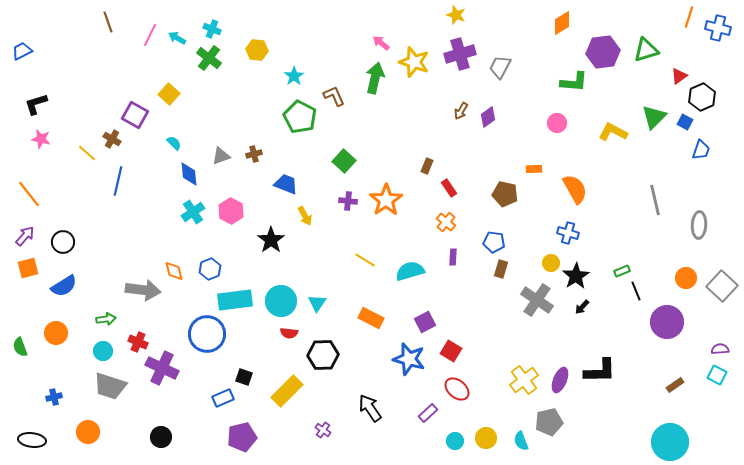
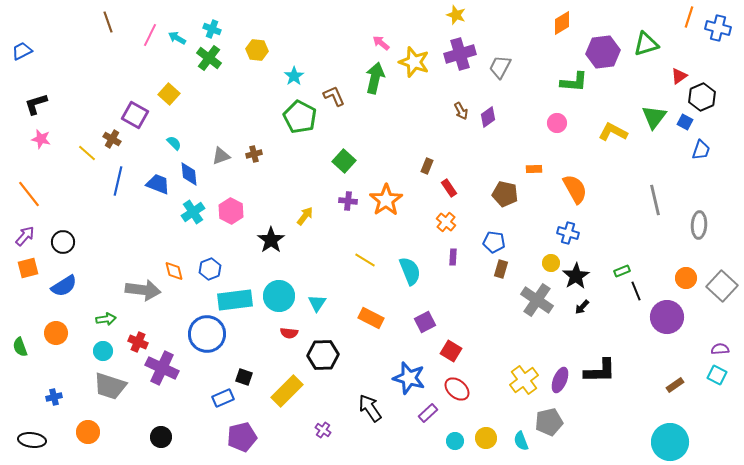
green triangle at (646, 50): moved 6 px up
brown arrow at (461, 111): rotated 60 degrees counterclockwise
green triangle at (654, 117): rotated 8 degrees counterclockwise
blue trapezoid at (286, 184): moved 128 px left
yellow arrow at (305, 216): rotated 114 degrees counterclockwise
cyan semicircle at (410, 271): rotated 84 degrees clockwise
cyan circle at (281, 301): moved 2 px left, 5 px up
purple circle at (667, 322): moved 5 px up
blue star at (409, 359): moved 19 px down
